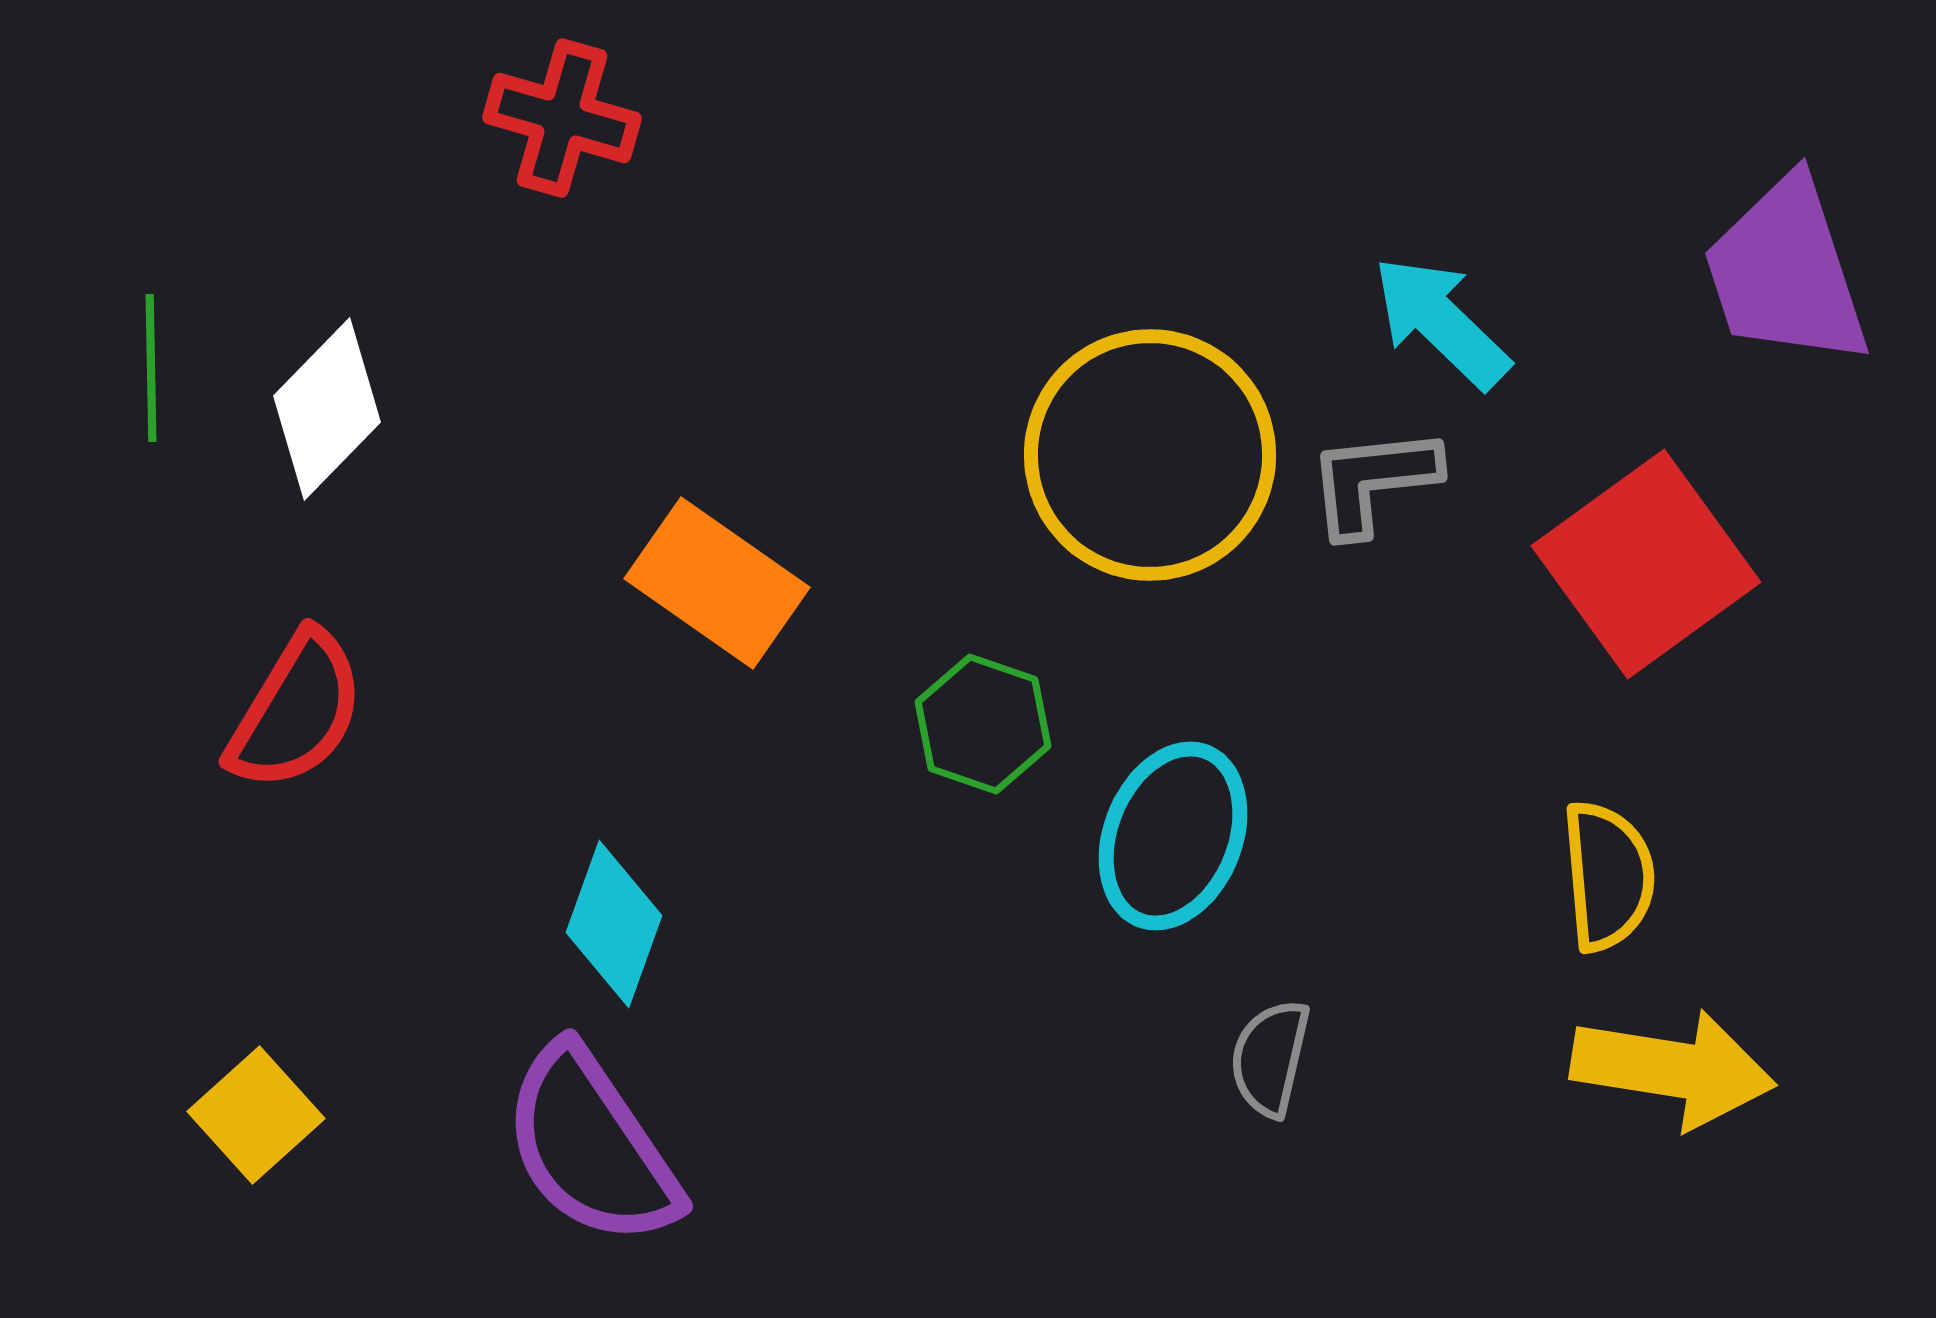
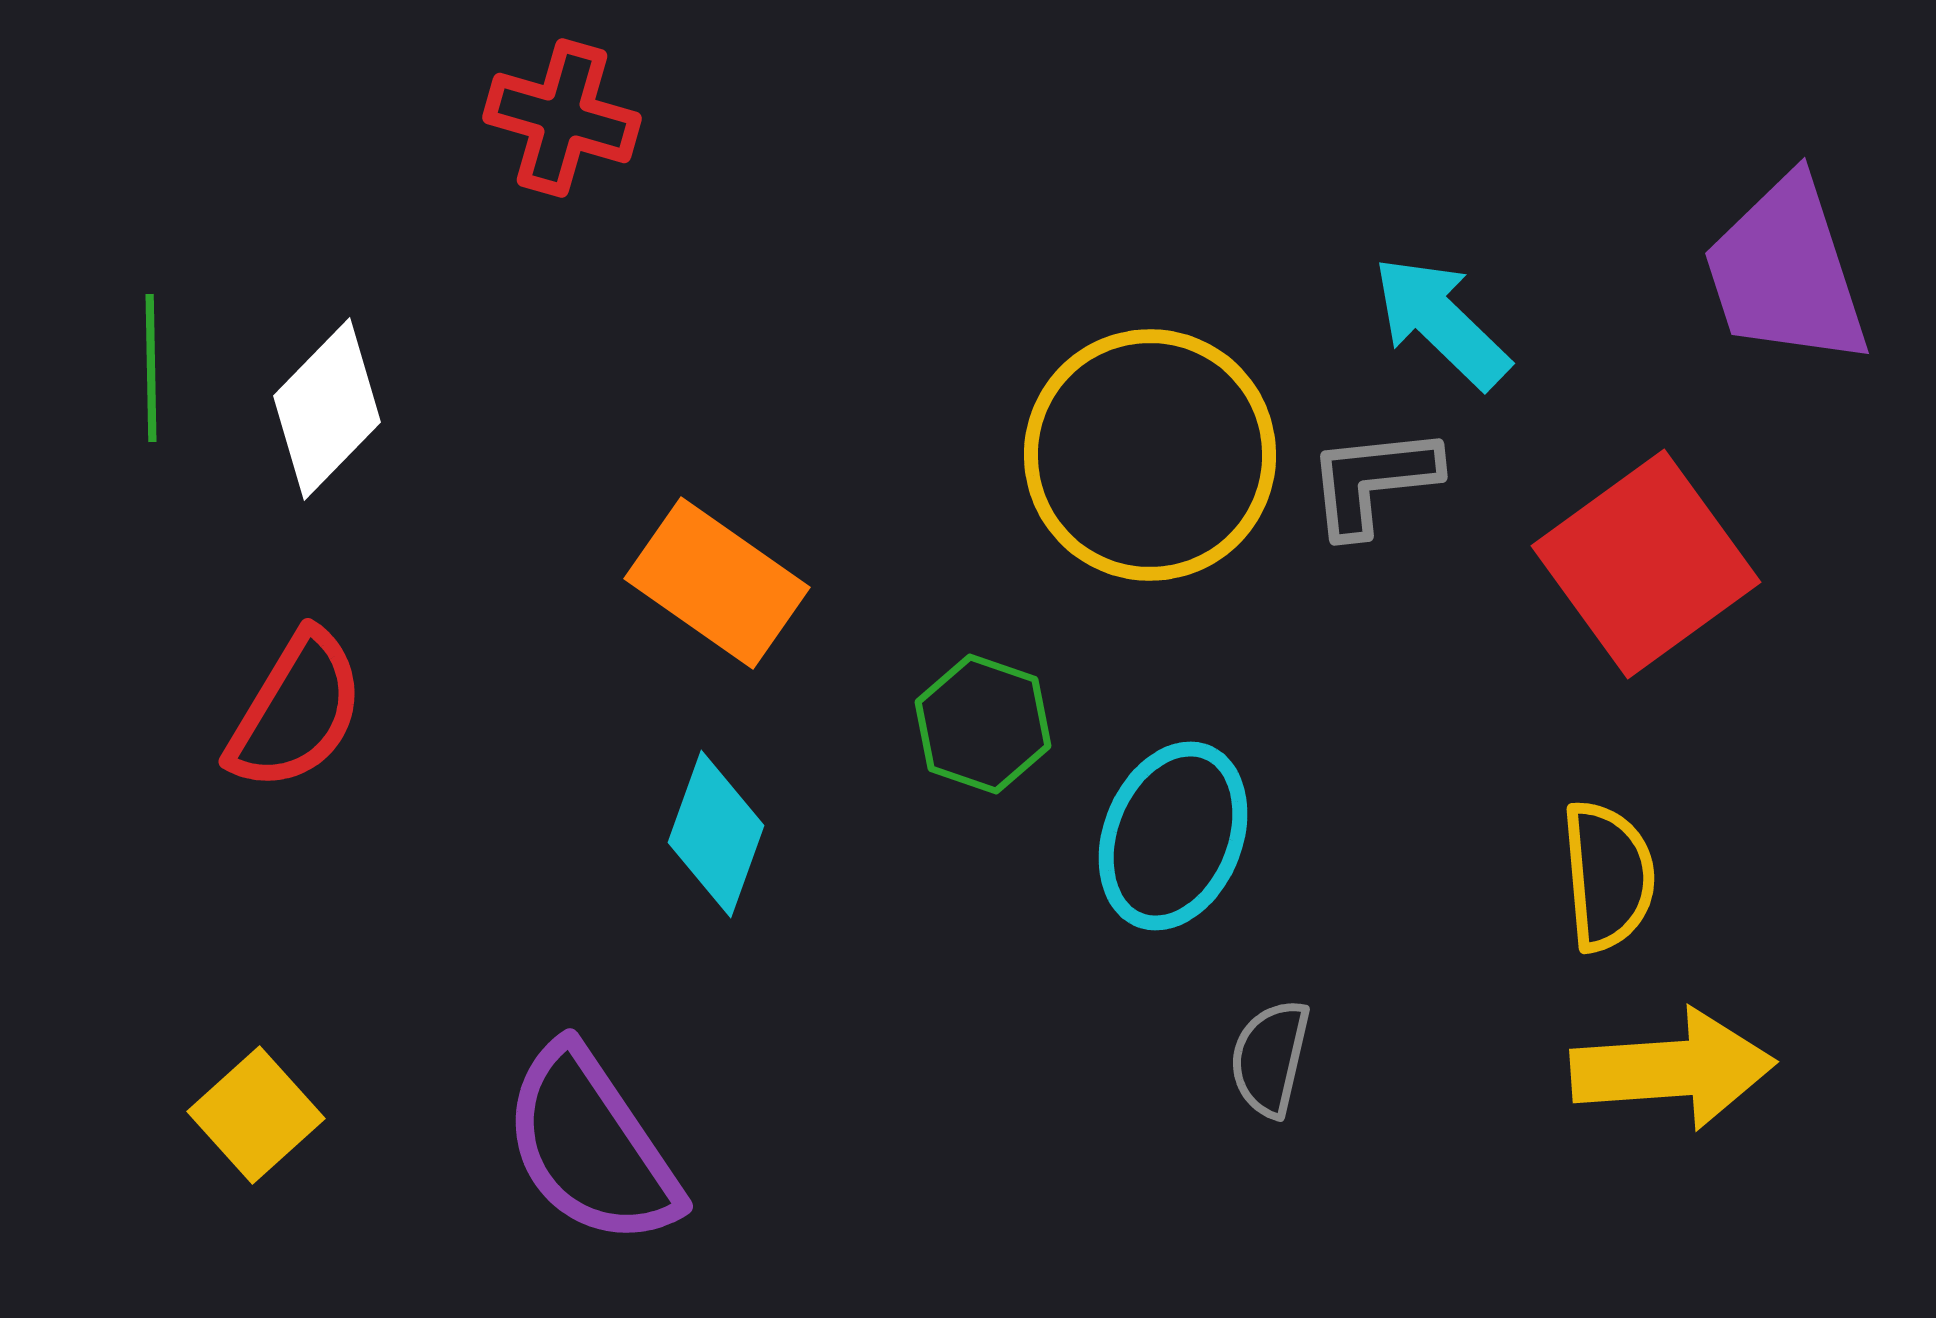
cyan diamond: moved 102 px right, 90 px up
yellow arrow: rotated 13 degrees counterclockwise
